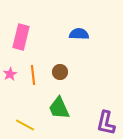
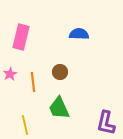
orange line: moved 7 px down
yellow line: rotated 48 degrees clockwise
